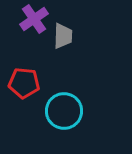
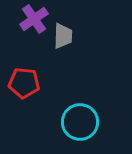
cyan circle: moved 16 px right, 11 px down
